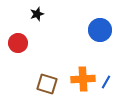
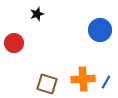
red circle: moved 4 px left
